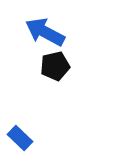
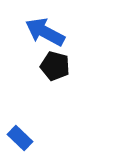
black pentagon: rotated 28 degrees clockwise
